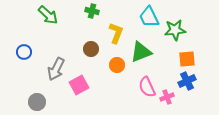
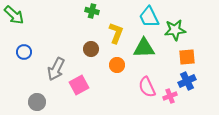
green arrow: moved 34 px left
green triangle: moved 3 px right, 4 px up; rotated 20 degrees clockwise
orange square: moved 2 px up
pink cross: moved 3 px right, 1 px up
